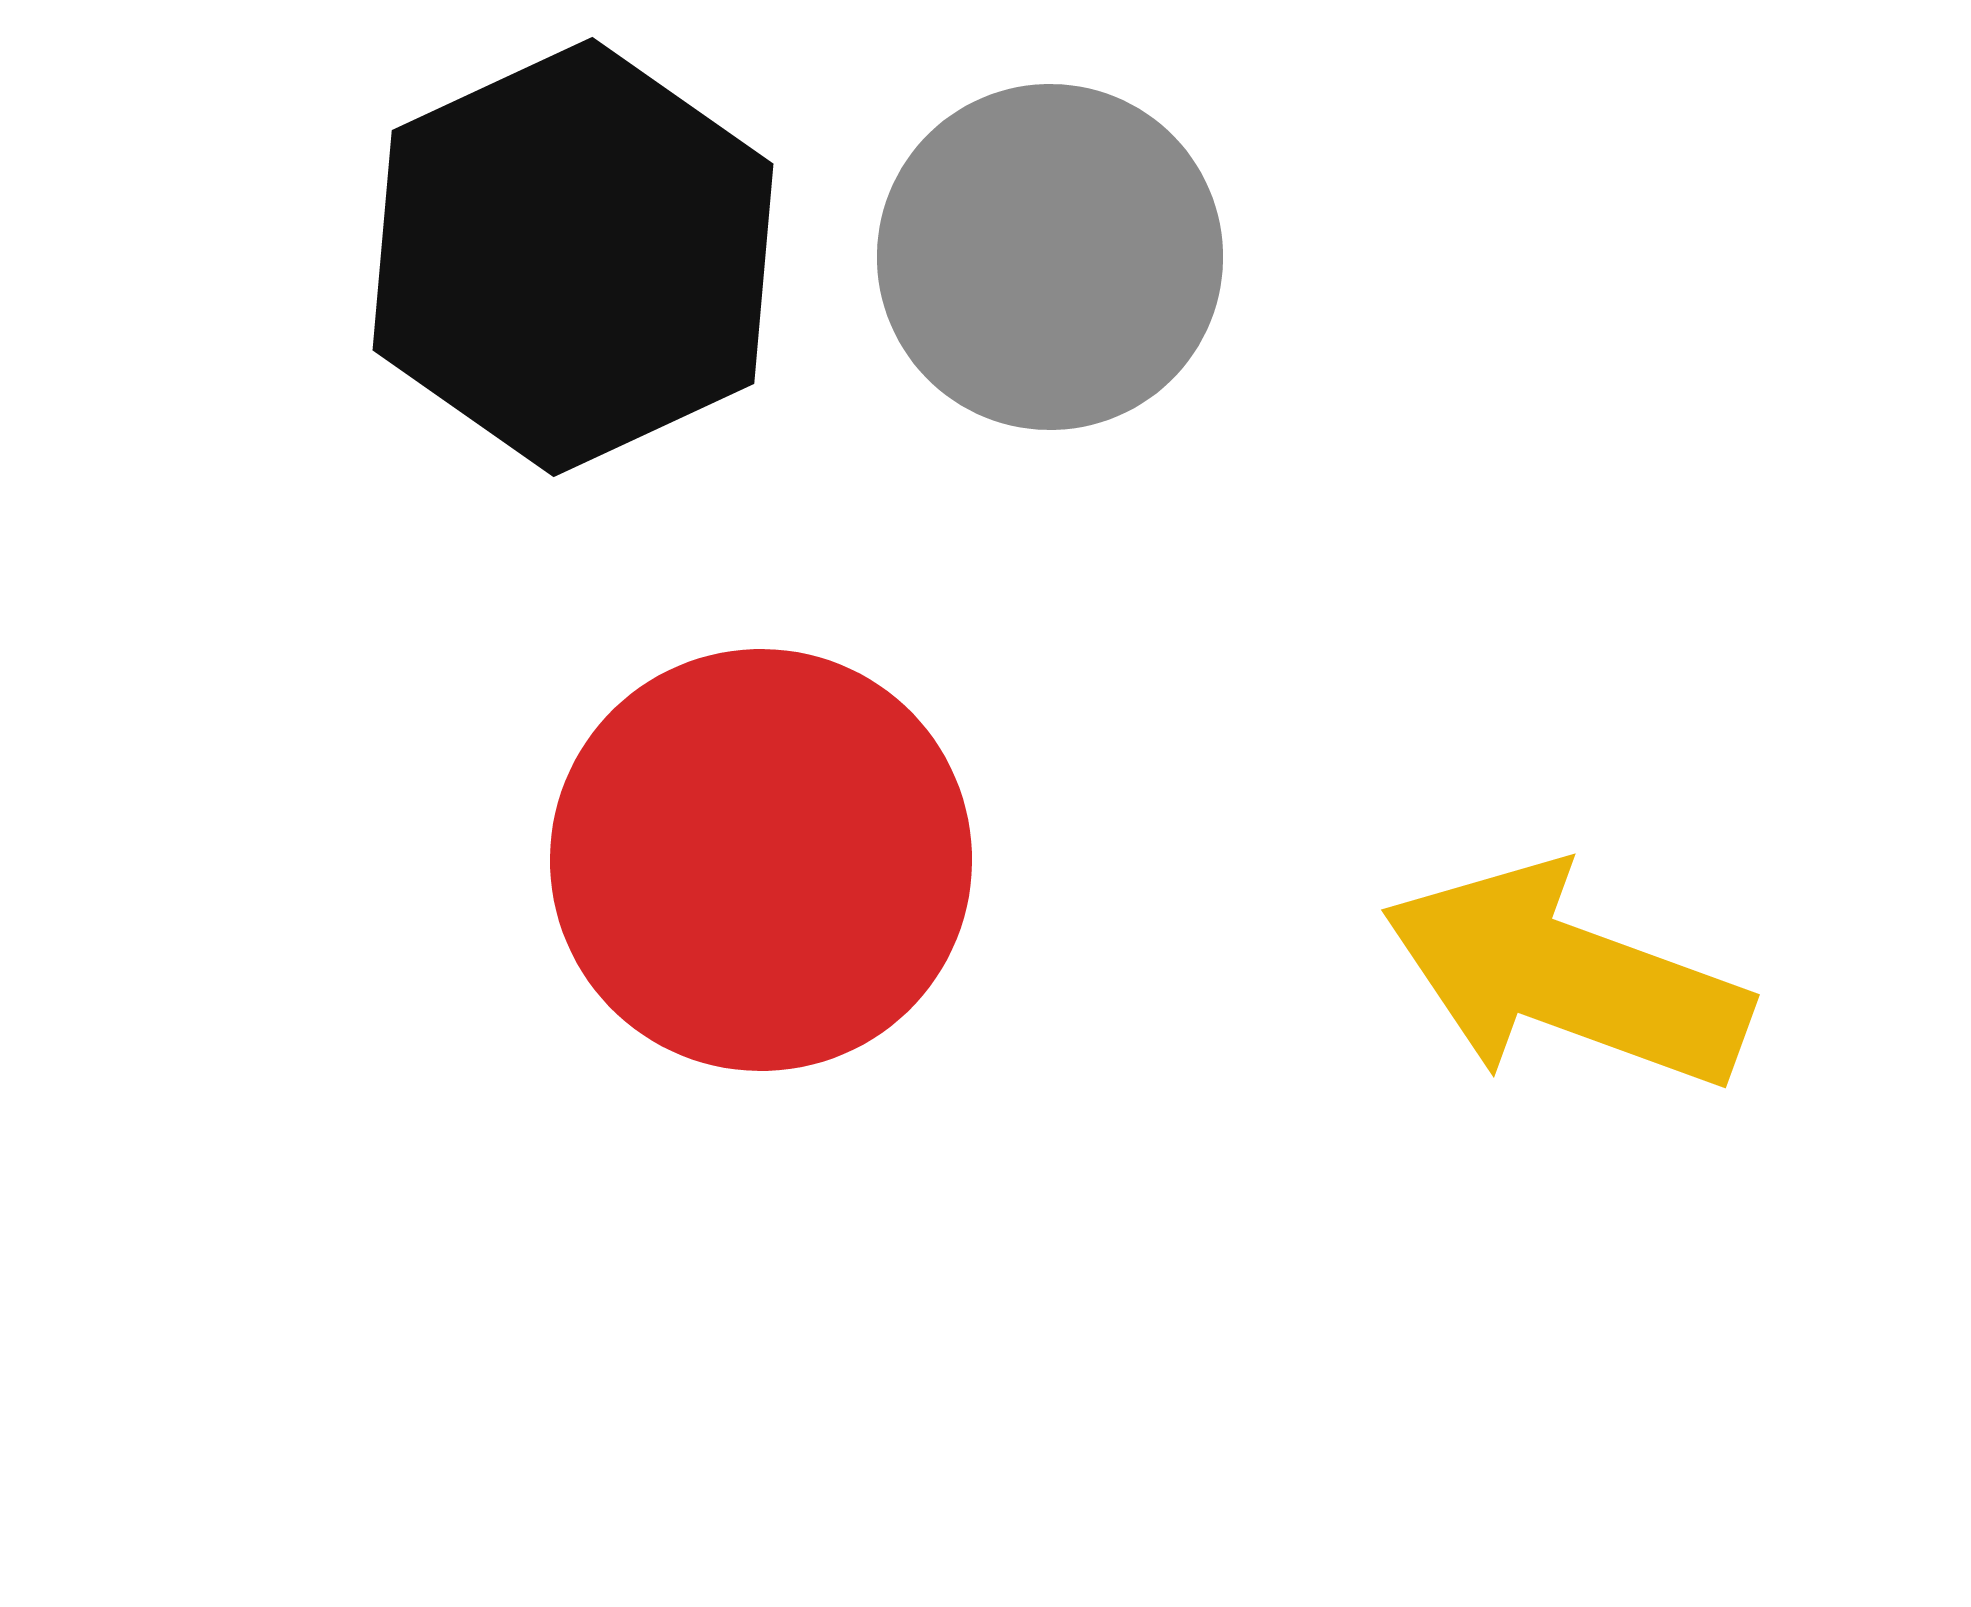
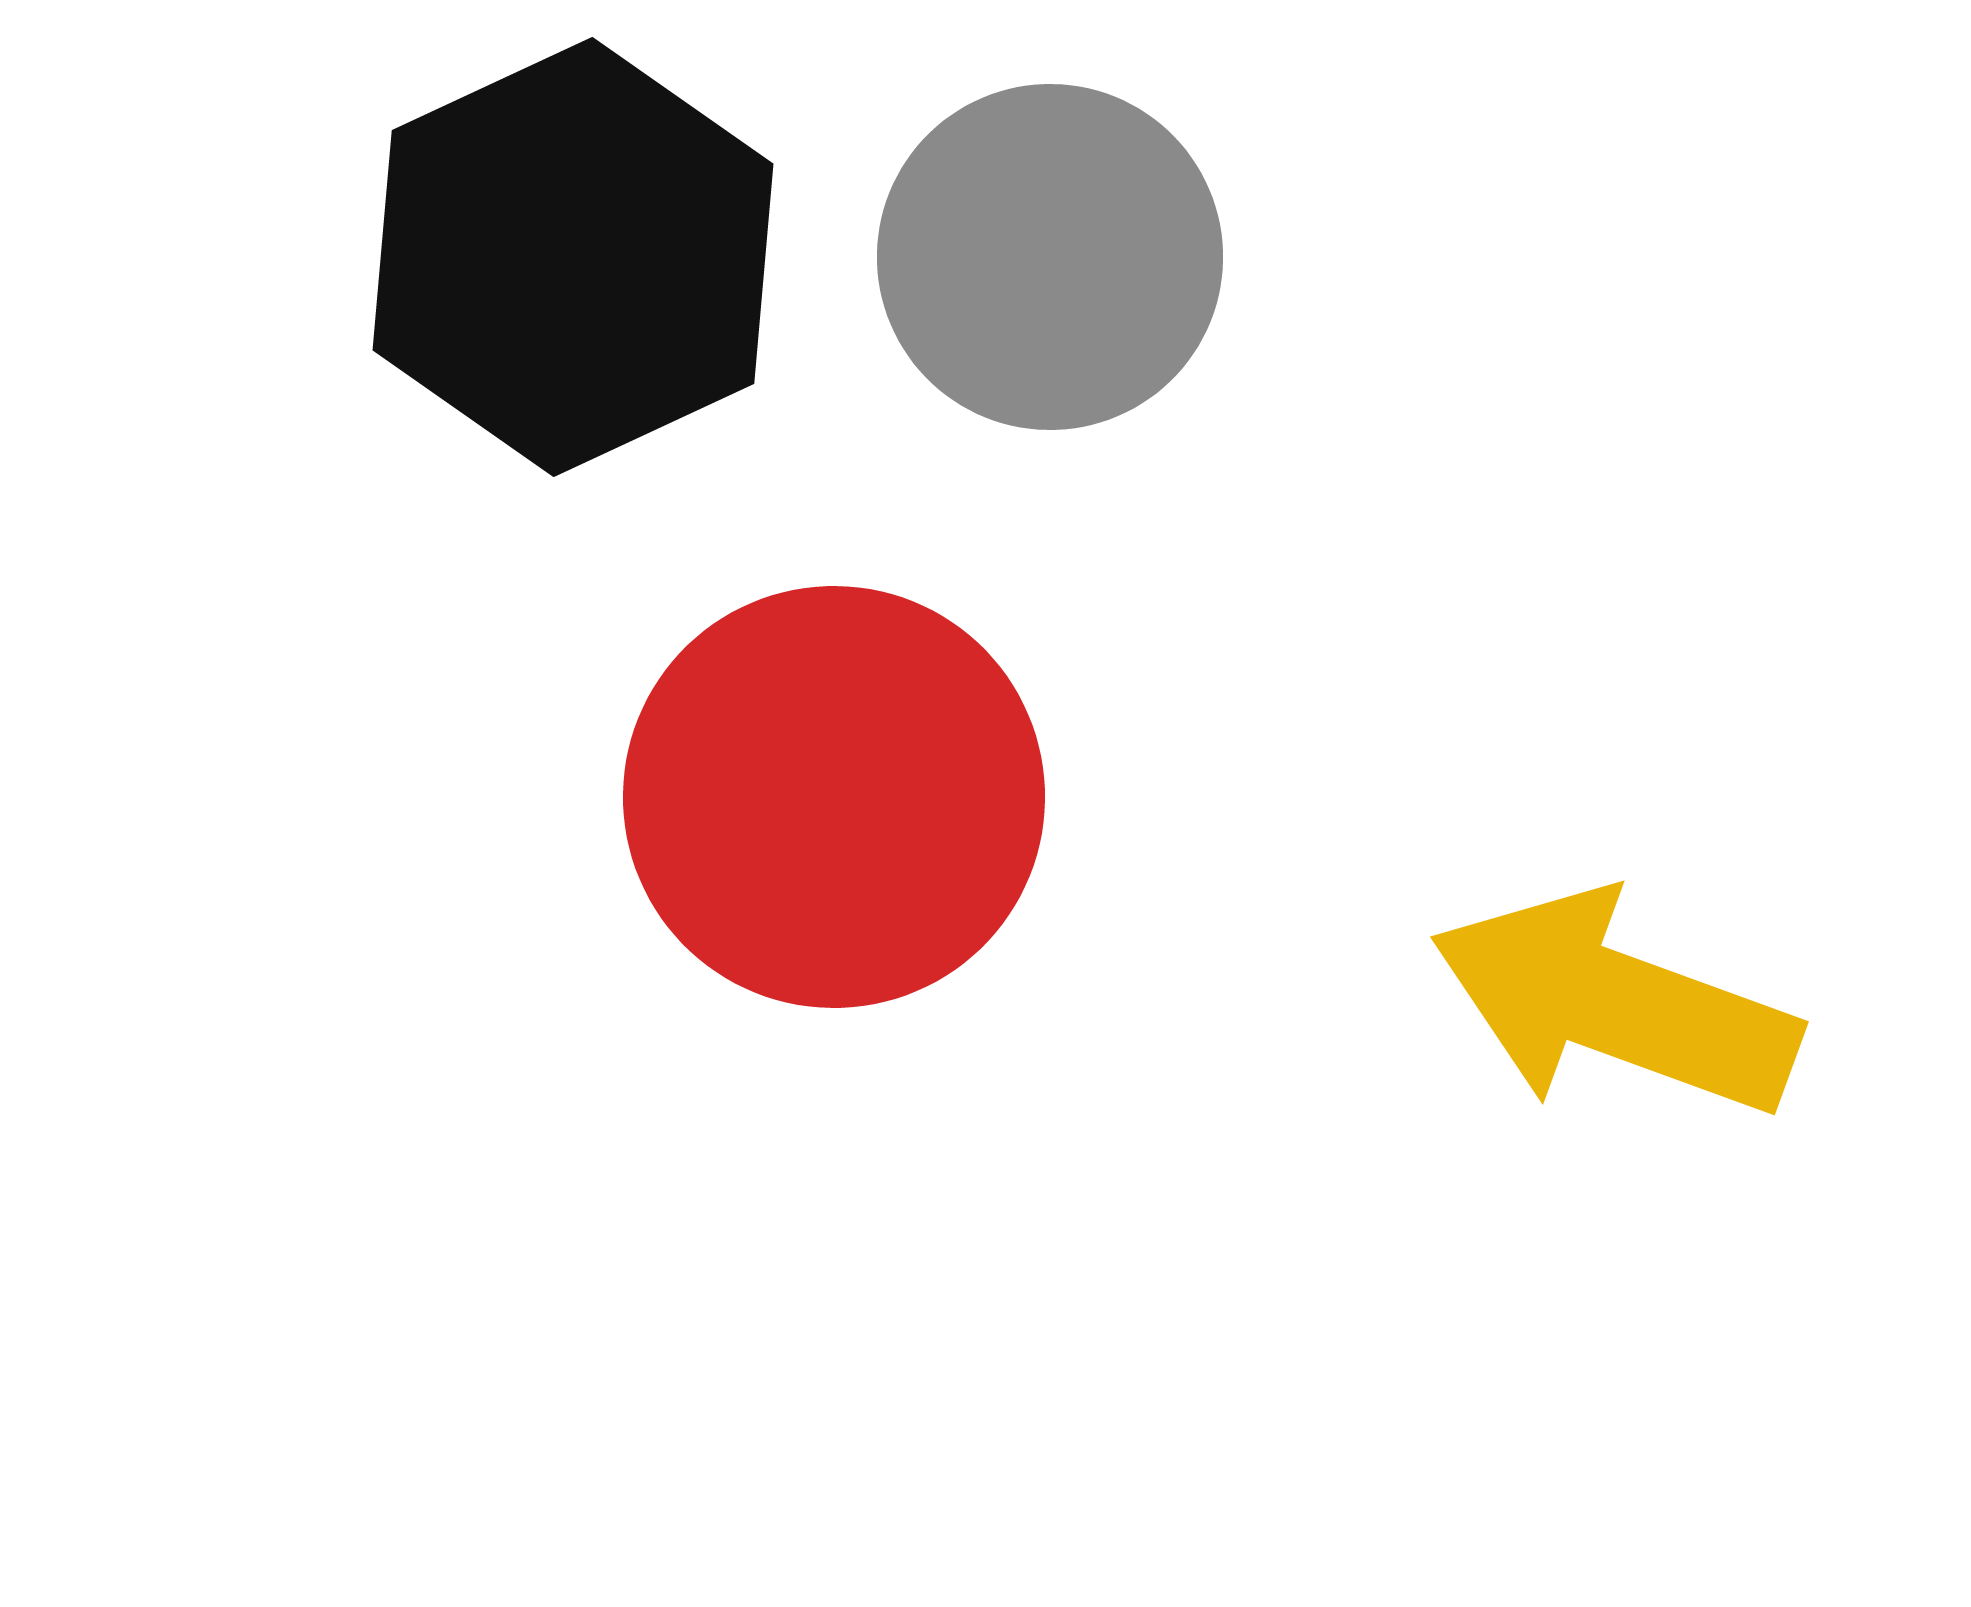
red circle: moved 73 px right, 63 px up
yellow arrow: moved 49 px right, 27 px down
